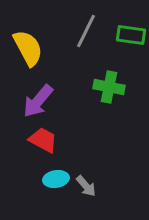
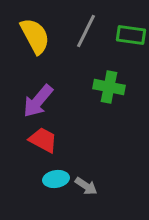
yellow semicircle: moved 7 px right, 12 px up
gray arrow: rotated 15 degrees counterclockwise
